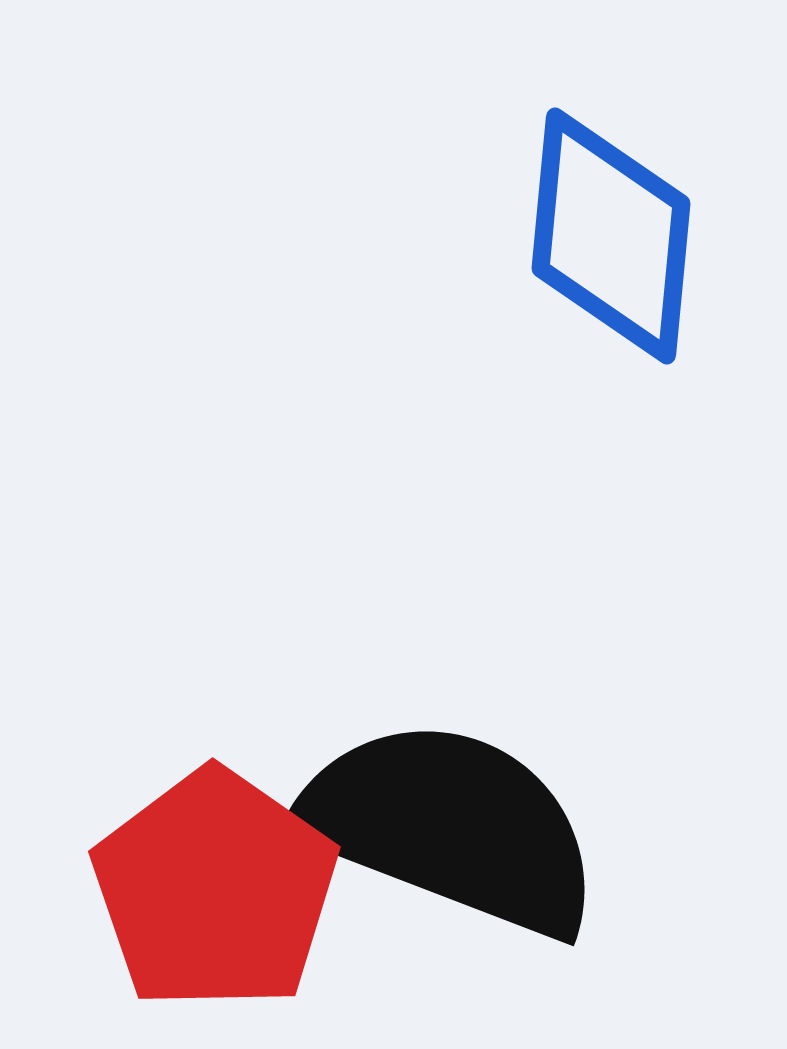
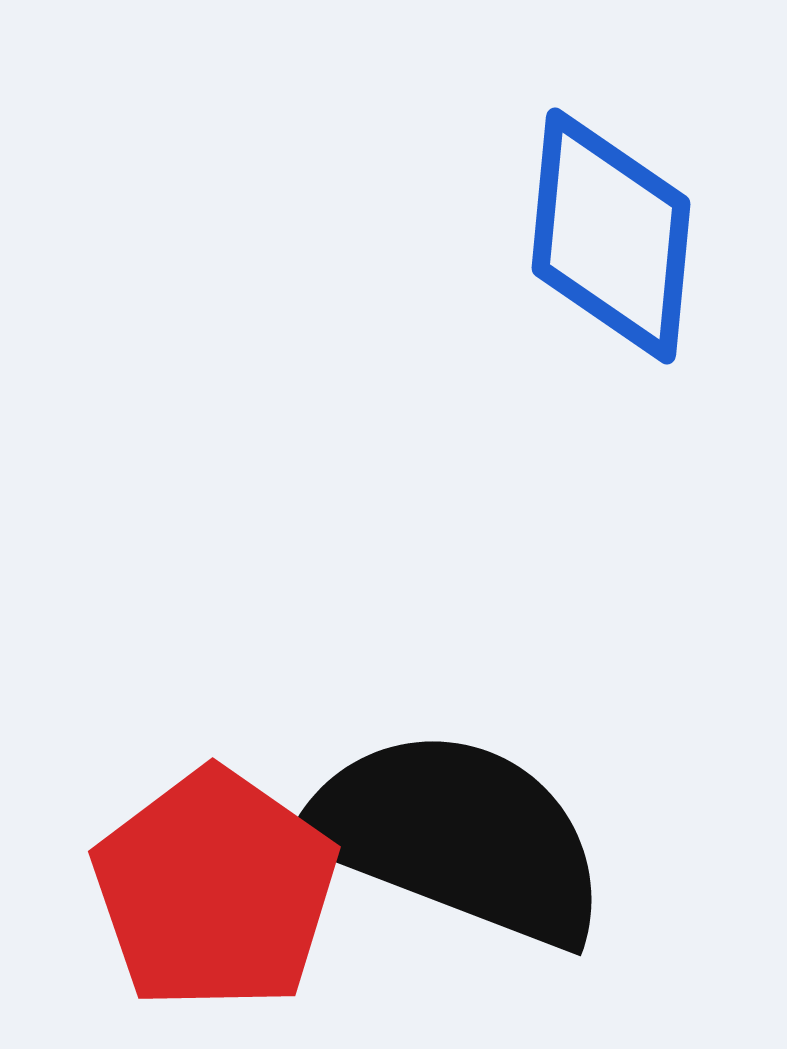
black semicircle: moved 7 px right, 10 px down
